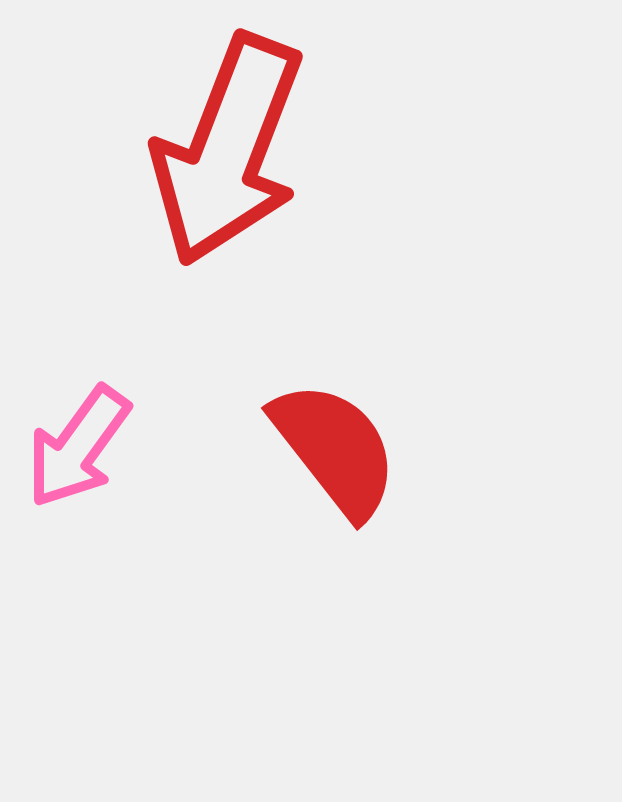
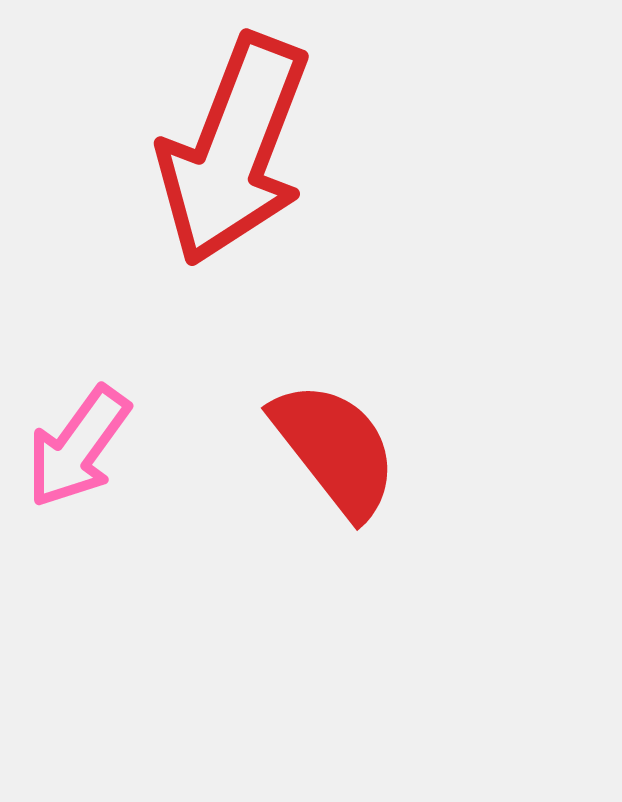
red arrow: moved 6 px right
